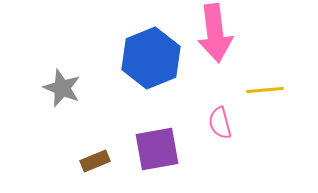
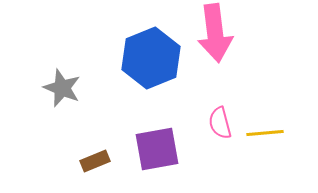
yellow line: moved 43 px down
